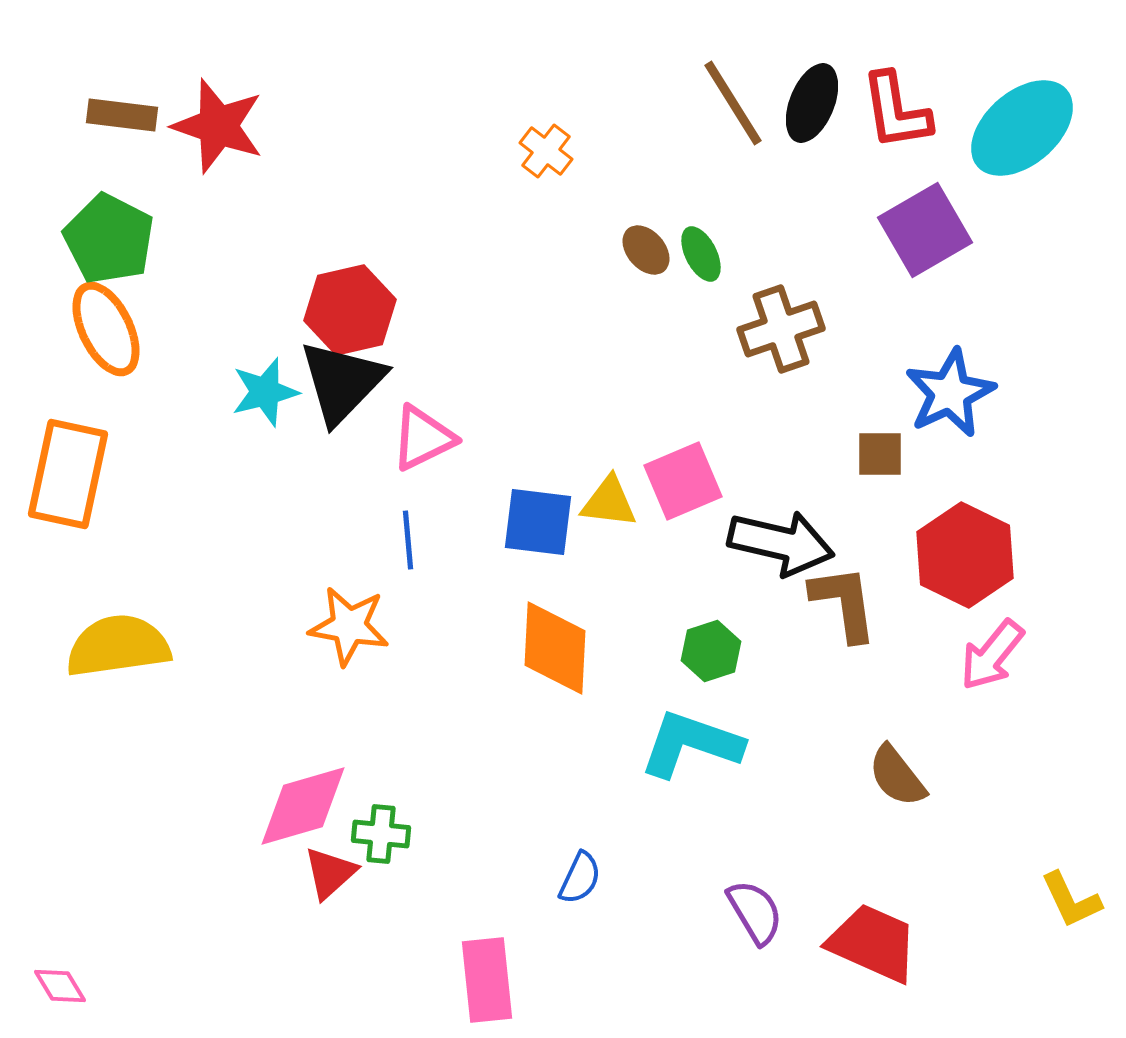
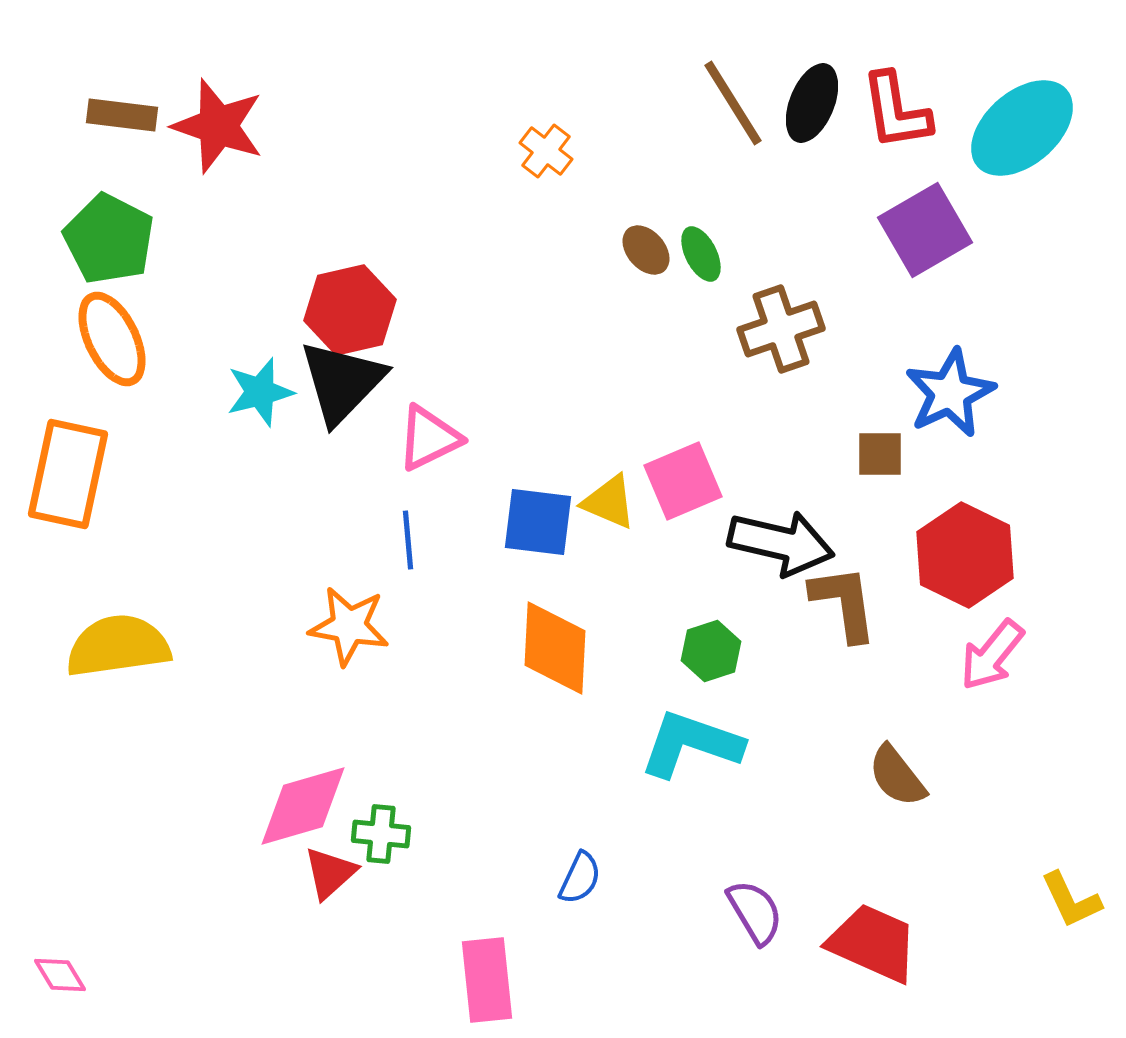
orange ellipse at (106, 329): moved 6 px right, 10 px down
cyan star at (265, 392): moved 5 px left
pink triangle at (423, 438): moved 6 px right
yellow triangle at (609, 502): rotated 16 degrees clockwise
pink diamond at (60, 986): moved 11 px up
